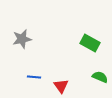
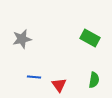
green rectangle: moved 5 px up
green semicircle: moved 6 px left, 3 px down; rotated 77 degrees clockwise
red triangle: moved 2 px left, 1 px up
